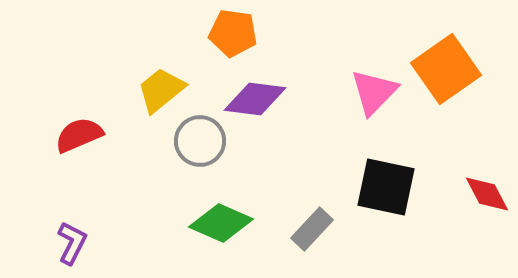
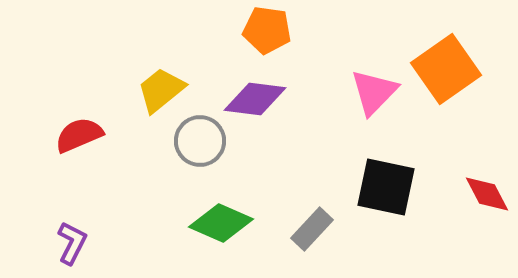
orange pentagon: moved 34 px right, 3 px up
